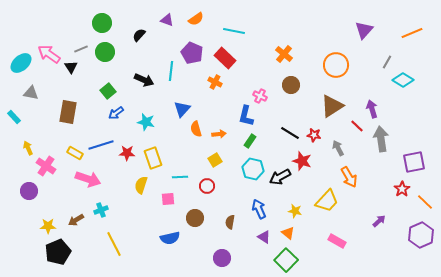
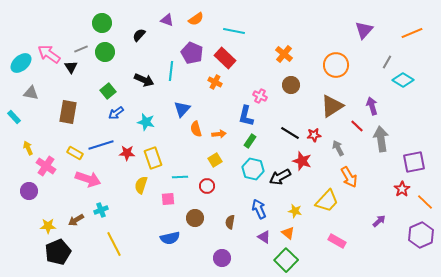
purple arrow at (372, 109): moved 3 px up
red star at (314, 135): rotated 16 degrees counterclockwise
